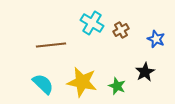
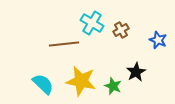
blue star: moved 2 px right, 1 px down
brown line: moved 13 px right, 1 px up
black star: moved 9 px left
yellow star: moved 1 px left, 1 px up
green star: moved 4 px left
